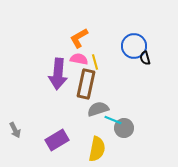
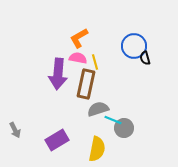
pink semicircle: moved 1 px left, 1 px up
